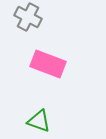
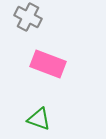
green triangle: moved 2 px up
